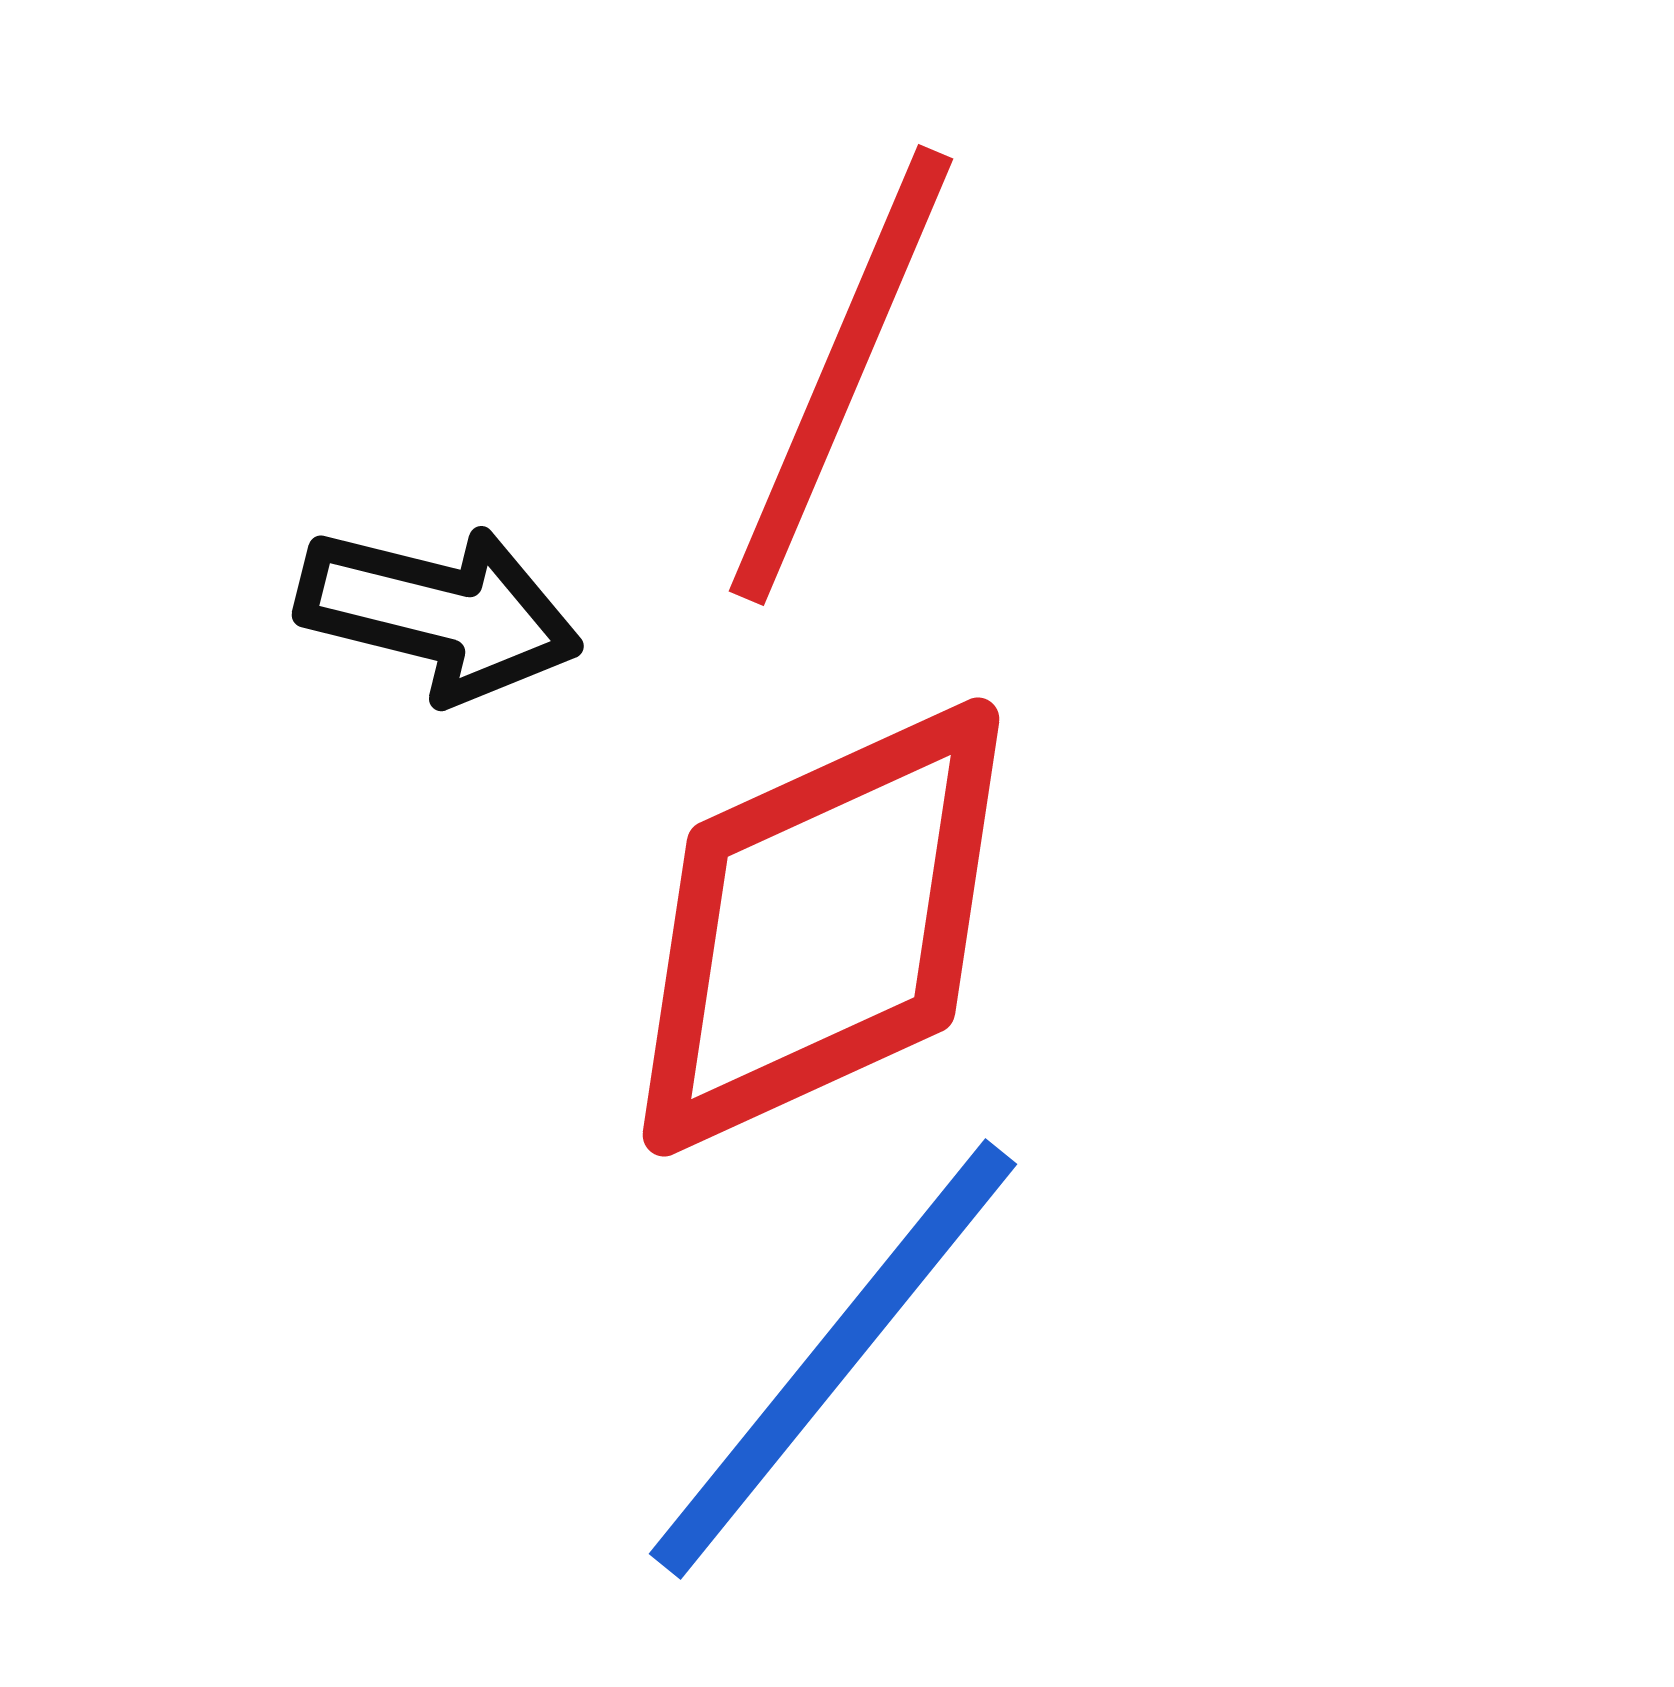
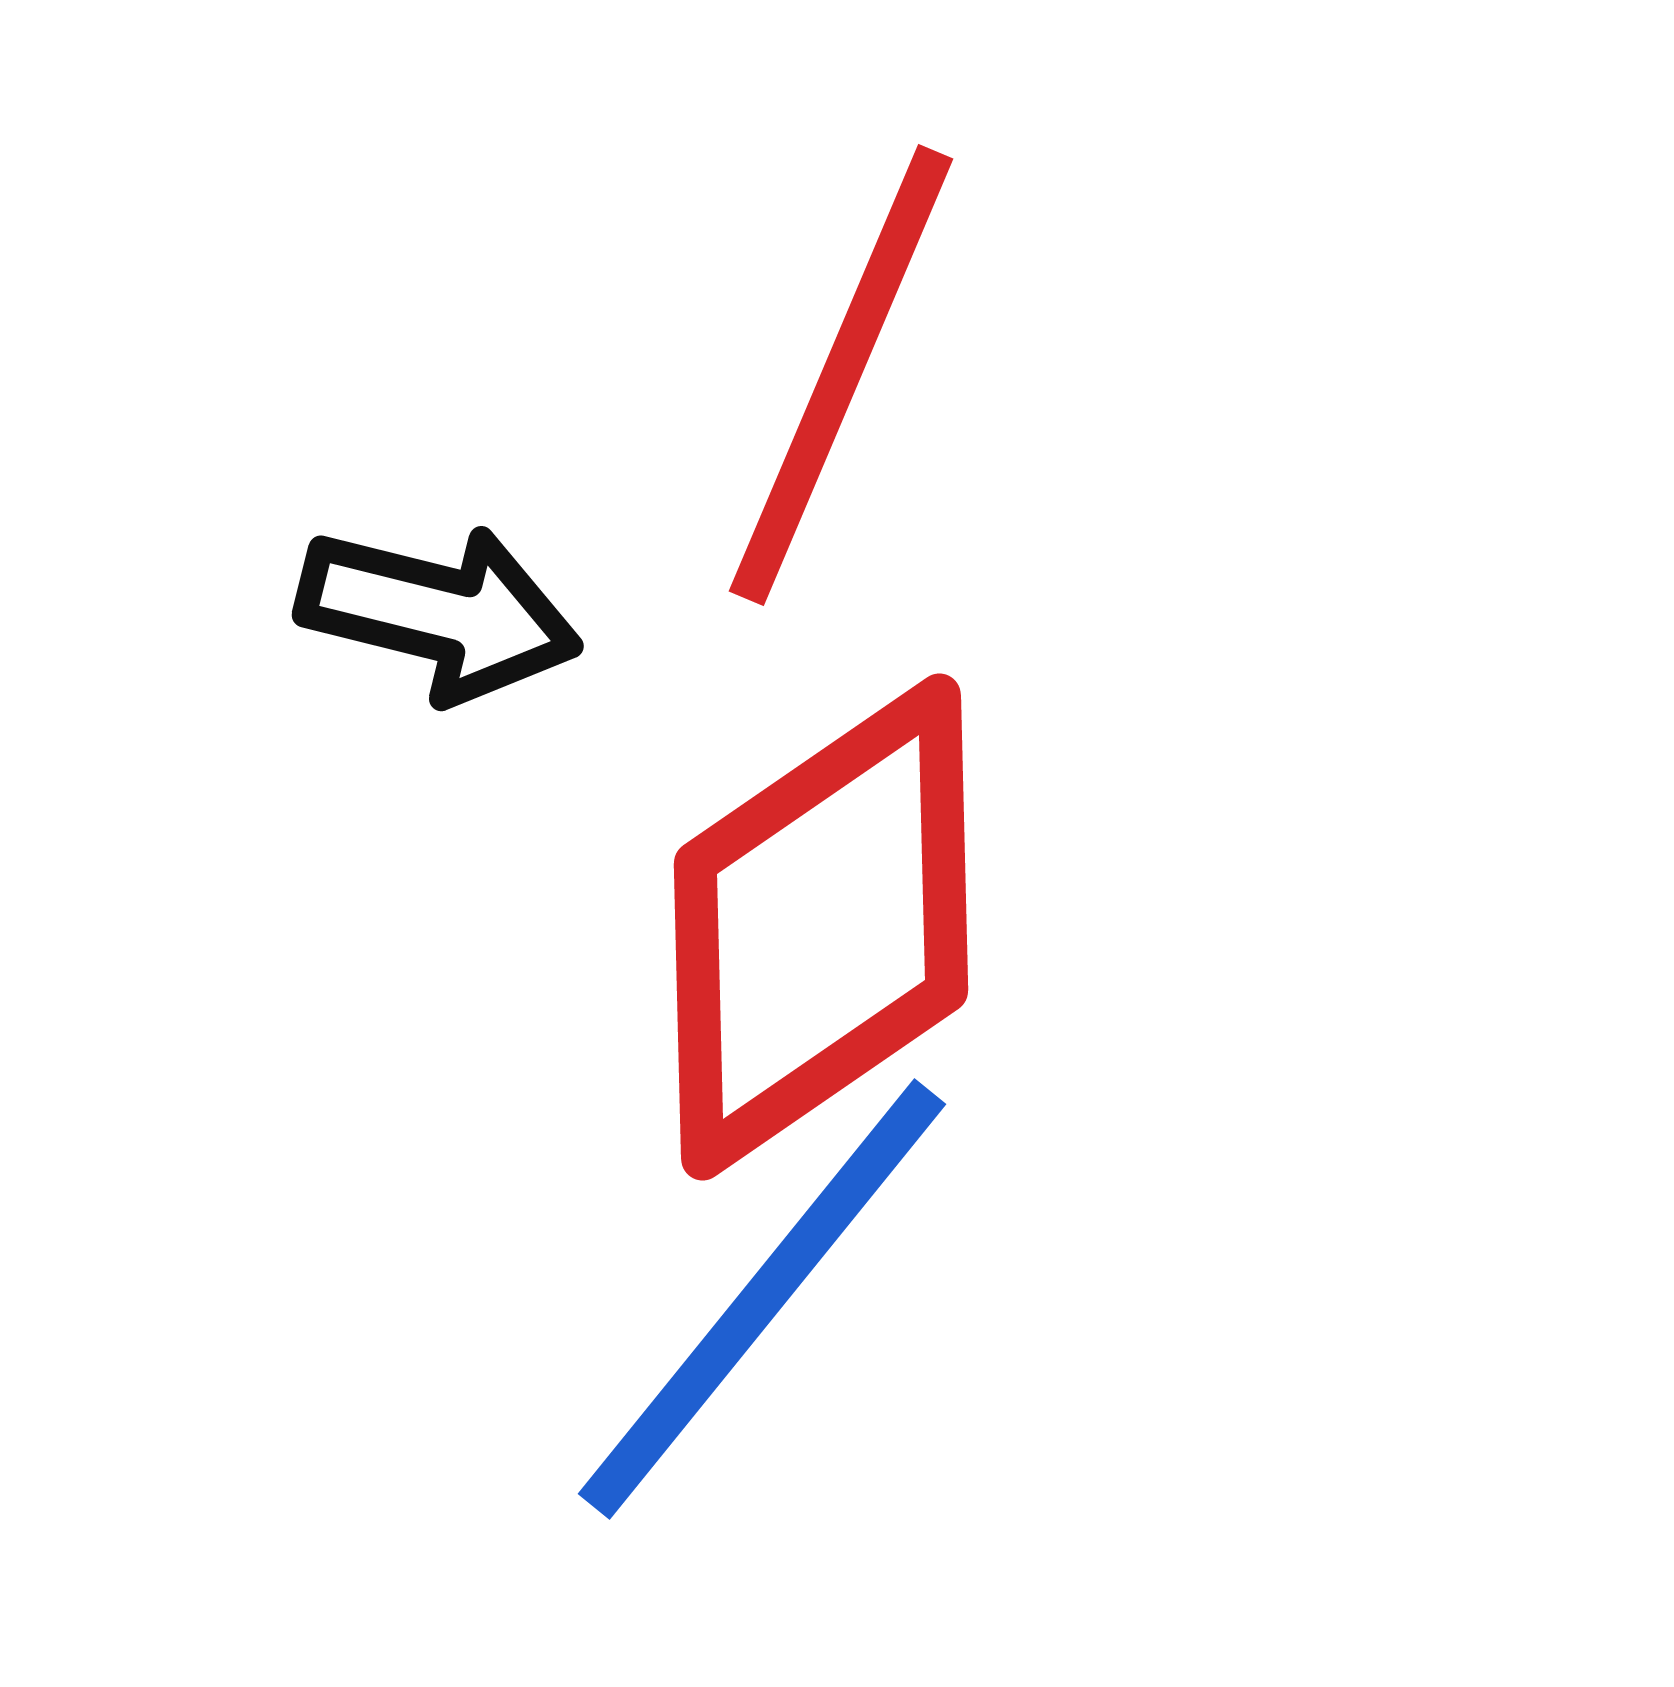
red diamond: rotated 10 degrees counterclockwise
blue line: moved 71 px left, 60 px up
